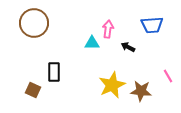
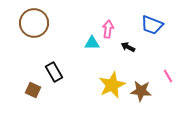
blue trapezoid: rotated 25 degrees clockwise
black rectangle: rotated 30 degrees counterclockwise
